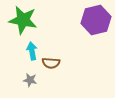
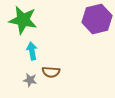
purple hexagon: moved 1 px right, 1 px up
brown semicircle: moved 9 px down
